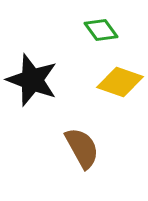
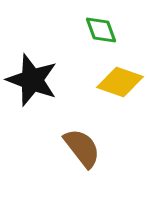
green diamond: rotated 16 degrees clockwise
brown semicircle: rotated 9 degrees counterclockwise
